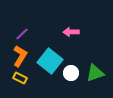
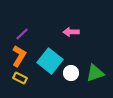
orange L-shape: moved 1 px left
